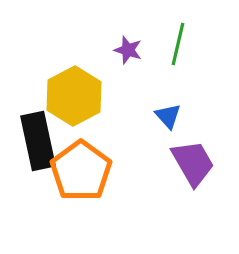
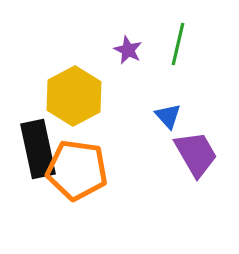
purple star: rotated 8 degrees clockwise
black rectangle: moved 8 px down
purple trapezoid: moved 3 px right, 9 px up
orange pentagon: moved 4 px left, 1 px up; rotated 28 degrees counterclockwise
